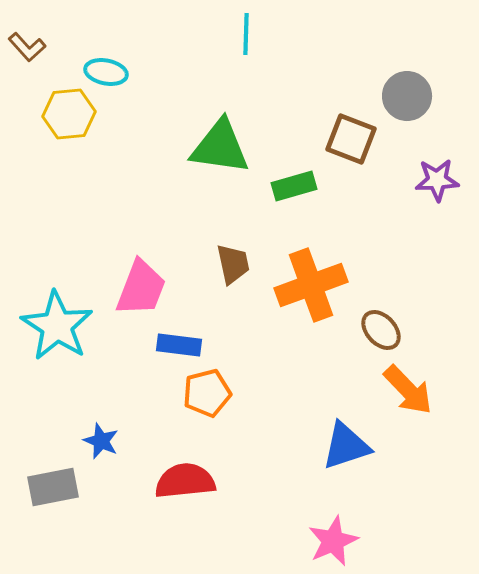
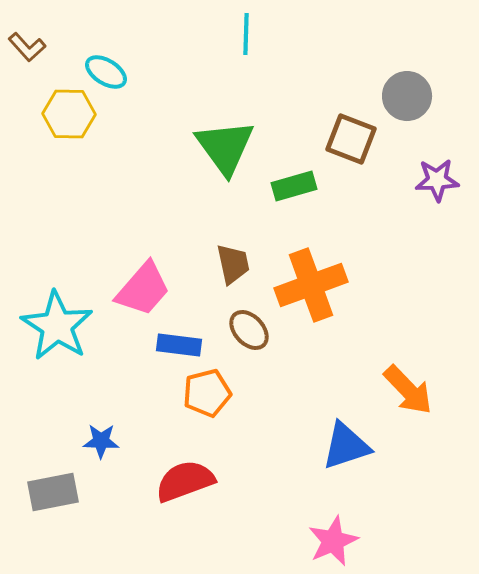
cyan ellipse: rotated 21 degrees clockwise
yellow hexagon: rotated 6 degrees clockwise
green triangle: moved 5 px right; rotated 46 degrees clockwise
pink trapezoid: moved 2 px right, 1 px down; rotated 20 degrees clockwise
brown ellipse: moved 132 px left
blue star: rotated 21 degrees counterclockwise
red semicircle: rotated 14 degrees counterclockwise
gray rectangle: moved 5 px down
